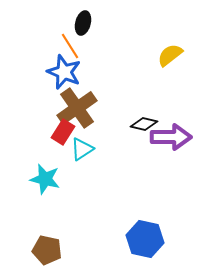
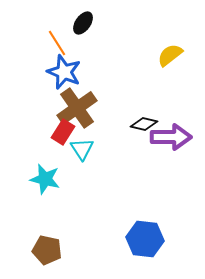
black ellipse: rotated 20 degrees clockwise
orange line: moved 13 px left, 3 px up
cyan triangle: rotated 30 degrees counterclockwise
blue hexagon: rotated 6 degrees counterclockwise
